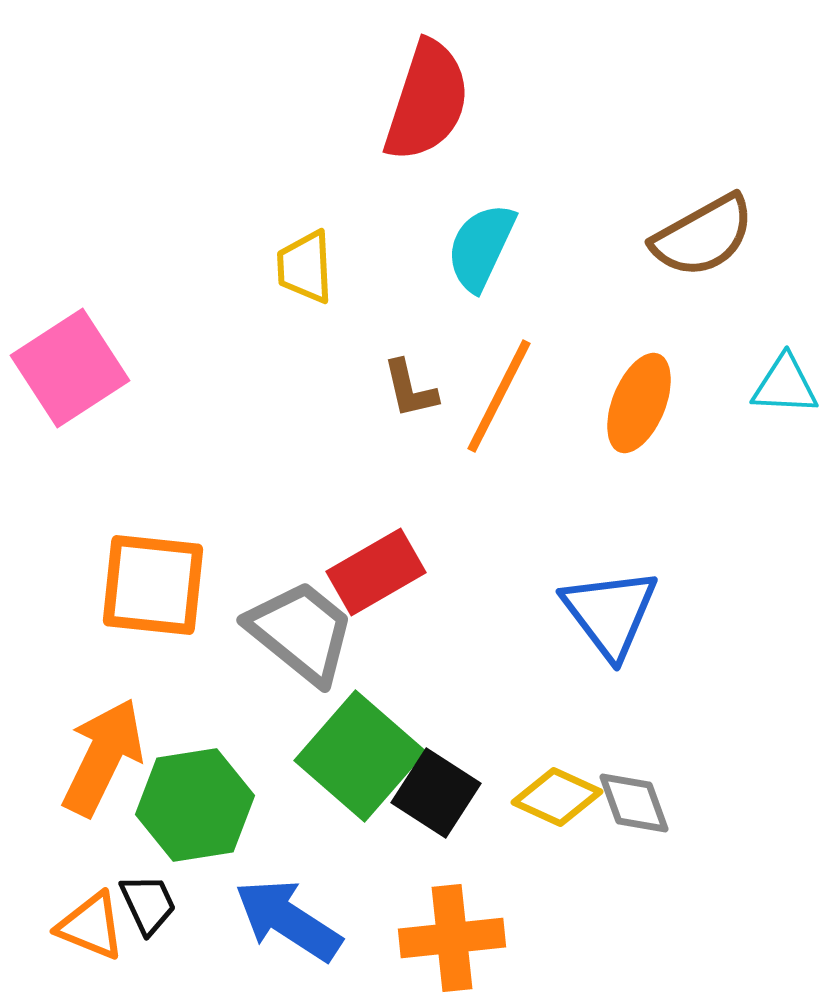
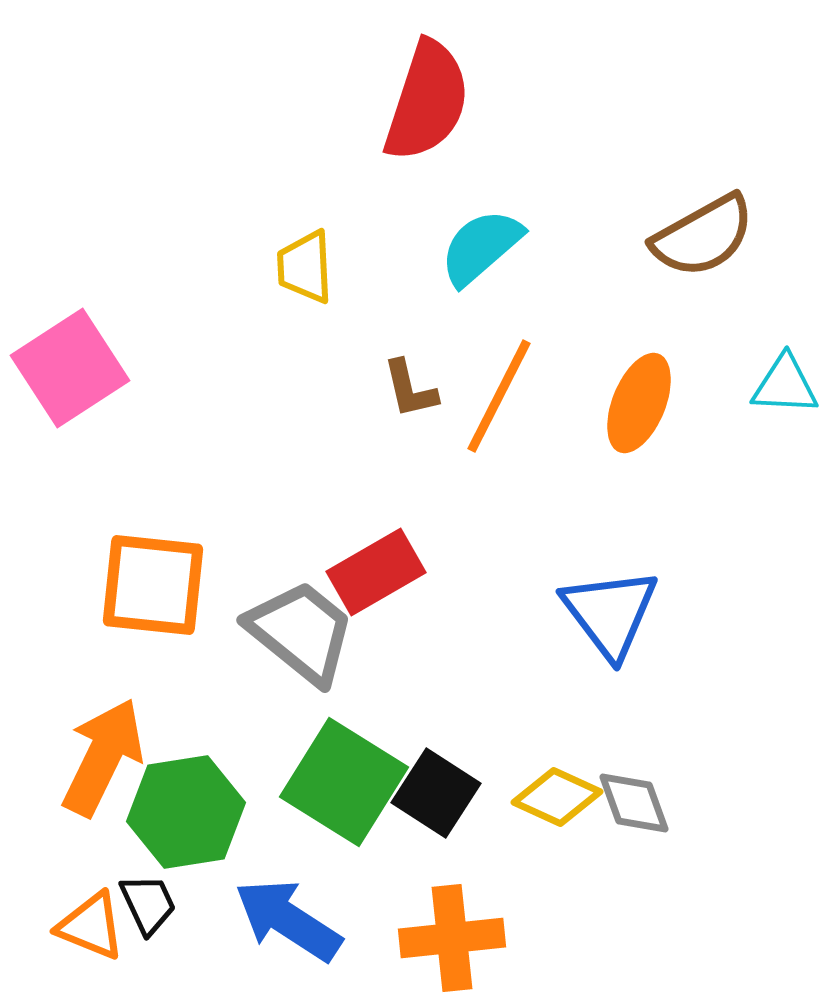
cyan semicircle: rotated 24 degrees clockwise
green square: moved 16 px left, 26 px down; rotated 9 degrees counterclockwise
green hexagon: moved 9 px left, 7 px down
